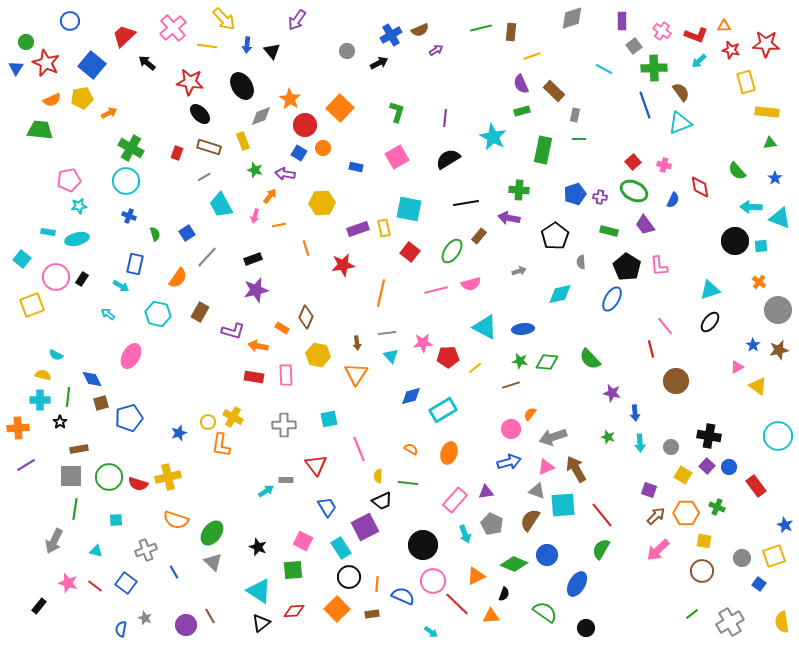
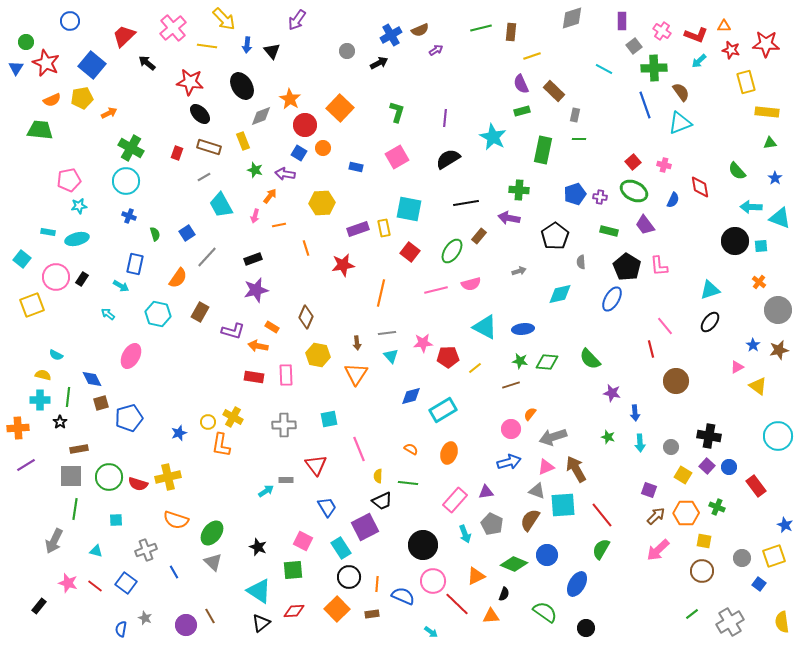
orange rectangle at (282, 328): moved 10 px left, 1 px up
